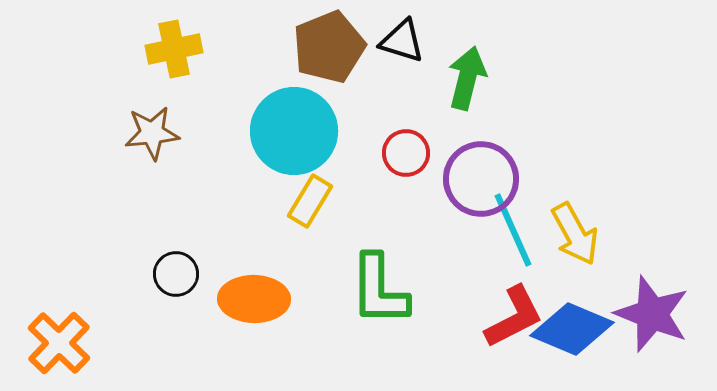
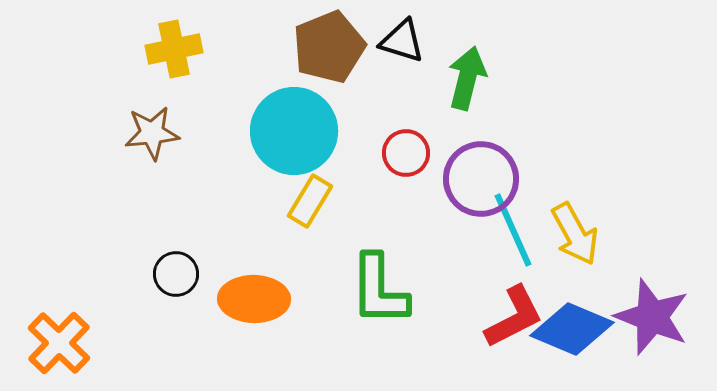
purple star: moved 3 px down
